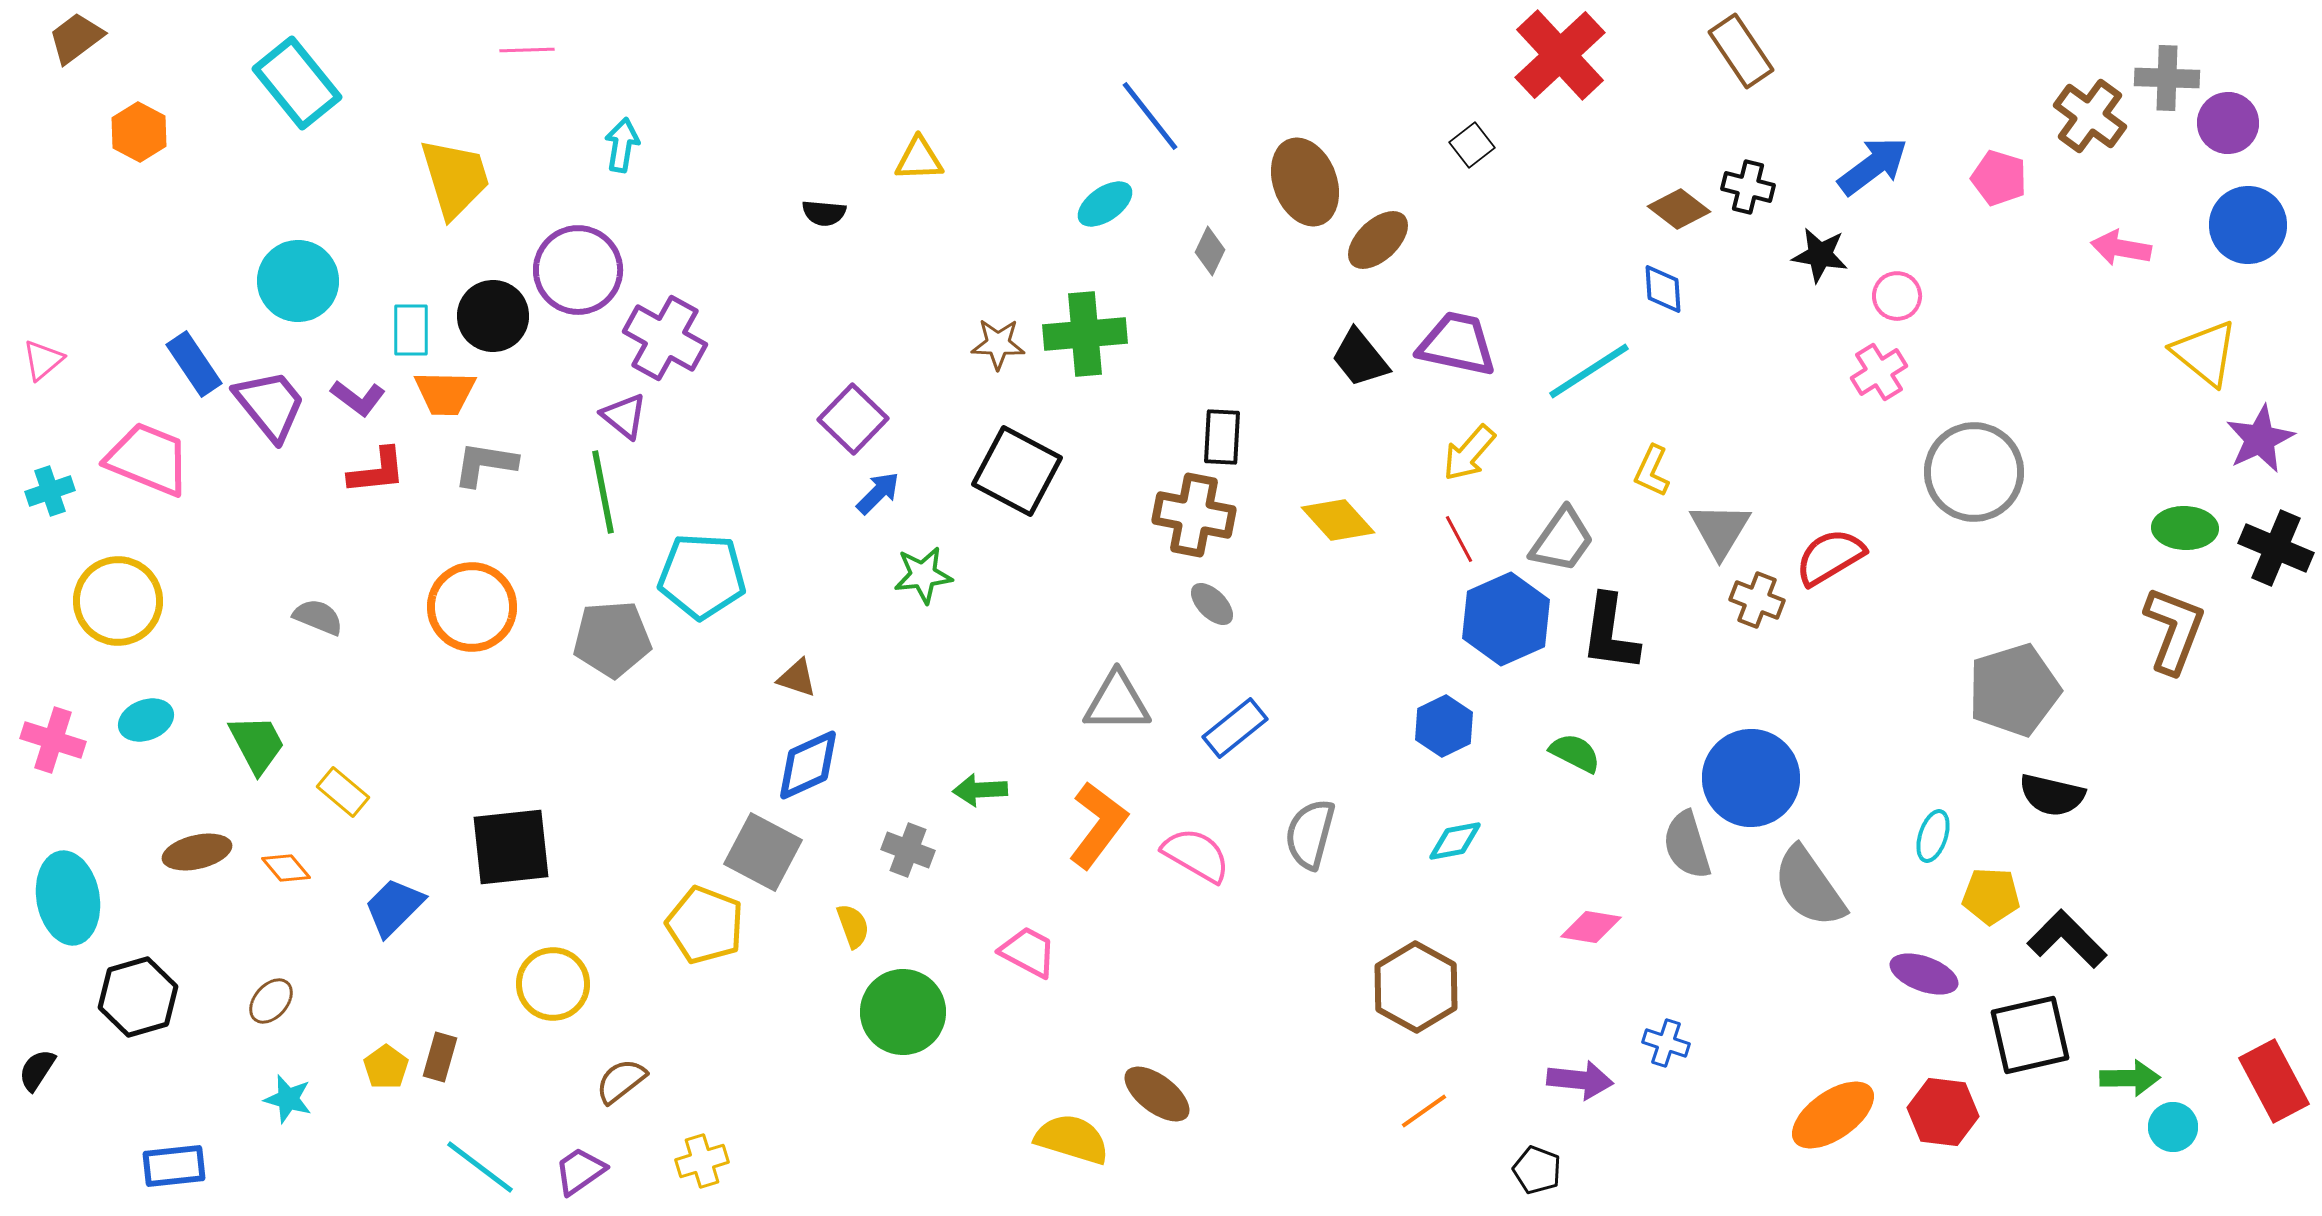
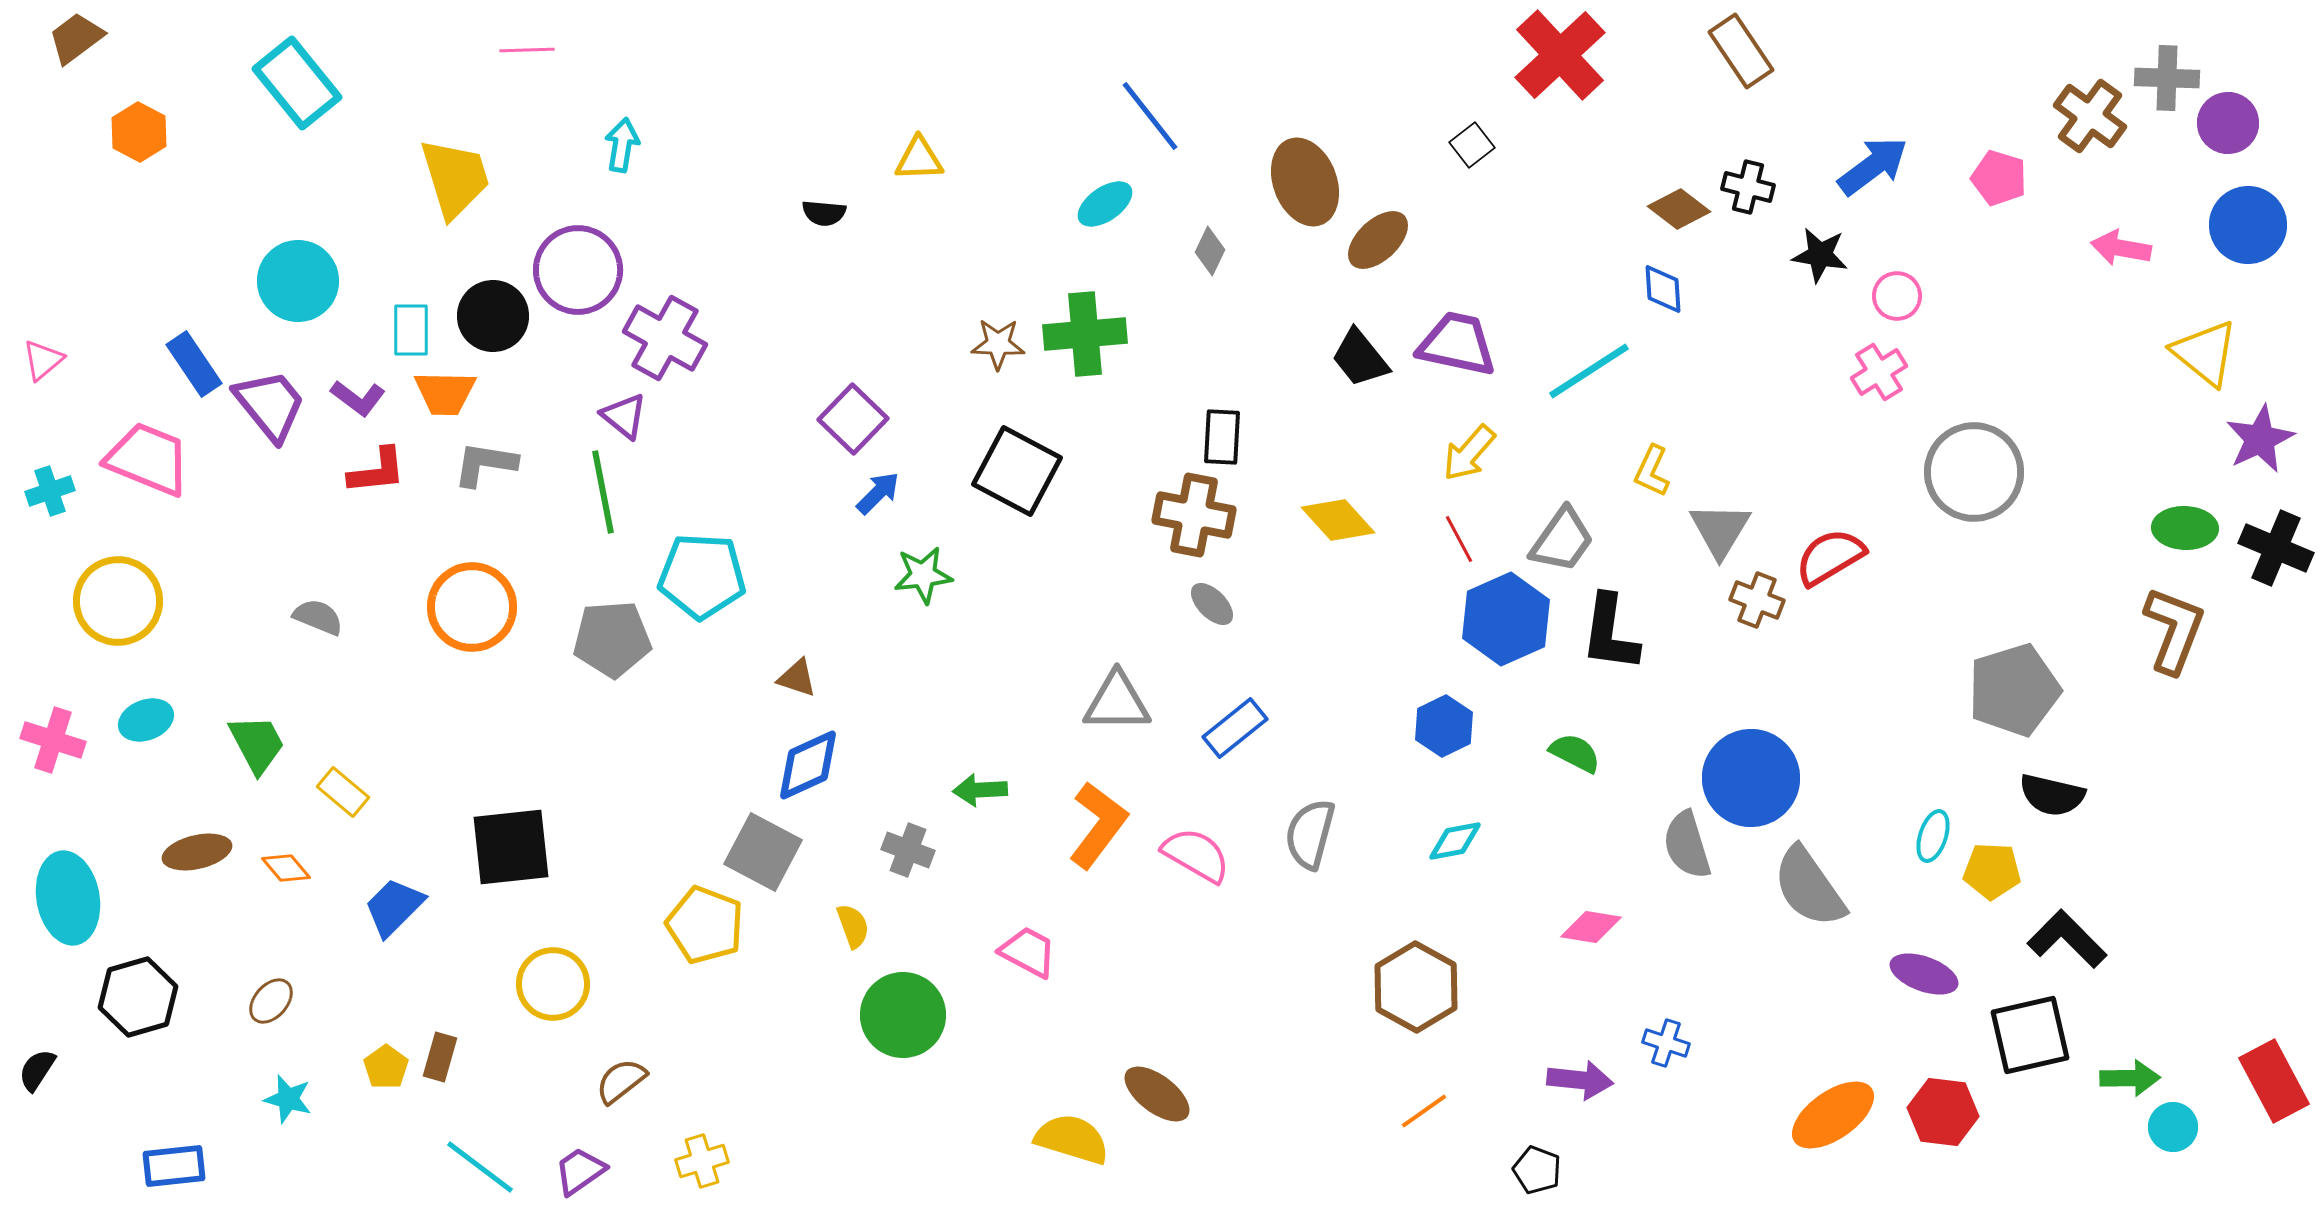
yellow pentagon at (1991, 896): moved 1 px right, 25 px up
green circle at (903, 1012): moved 3 px down
